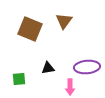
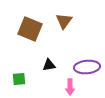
black triangle: moved 1 px right, 3 px up
